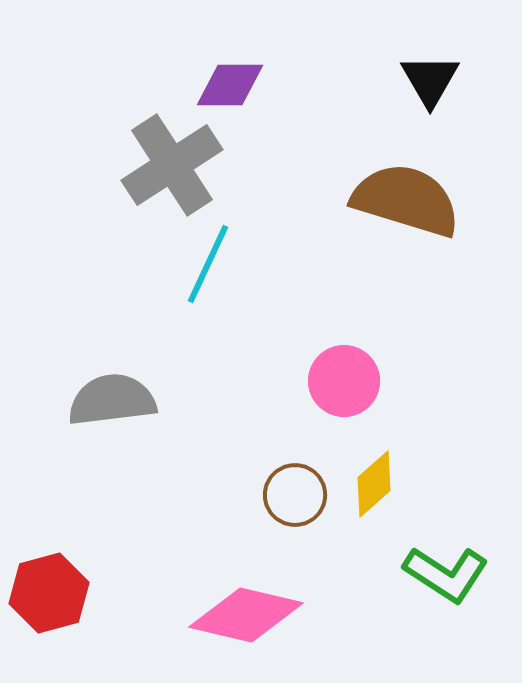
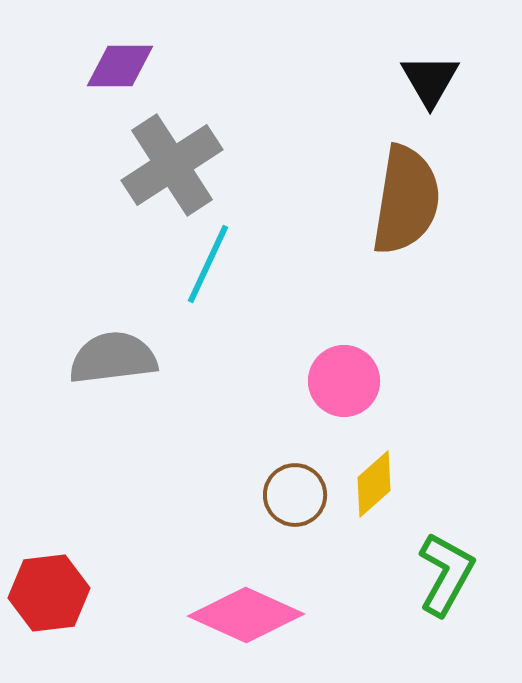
purple diamond: moved 110 px left, 19 px up
brown semicircle: rotated 82 degrees clockwise
gray semicircle: moved 1 px right, 42 px up
green L-shape: rotated 94 degrees counterclockwise
red hexagon: rotated 8 degrees clockwise
pink diamond: rotated 11 degrees clockwise
